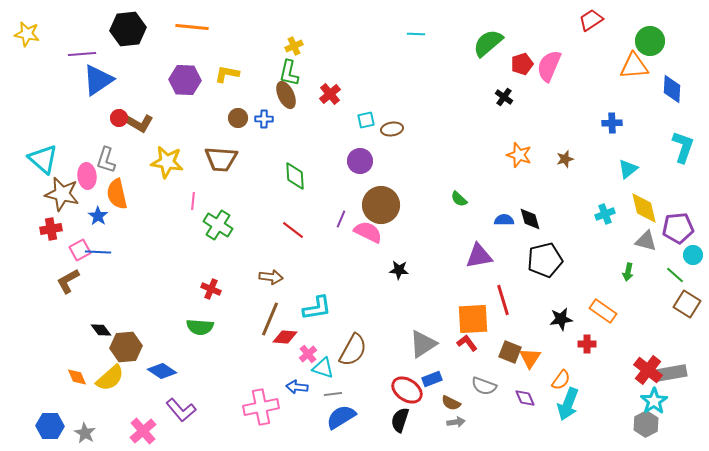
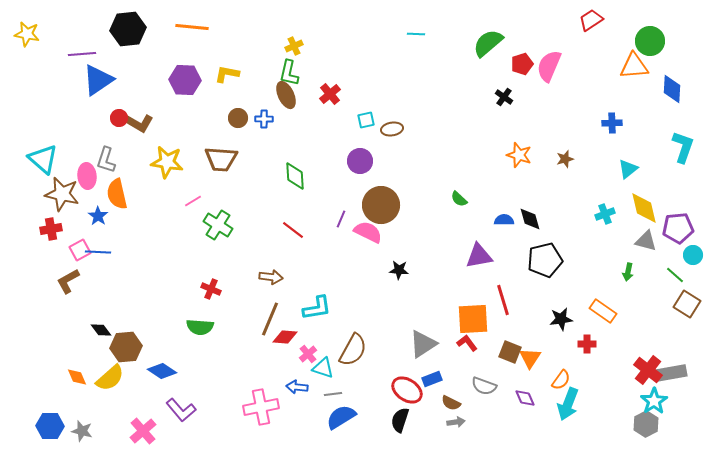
pink line at (193, 201): rotated 54 degrees clockwise
gray star at (85, 433): moved 3 px left, 2 px up; rotated 15 degrees counterclockwise
